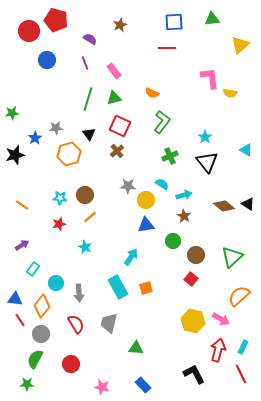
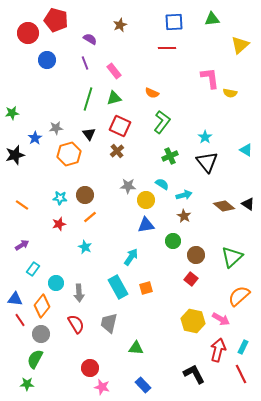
red circle at (29, 31): moved 1 px left, 2 px down
red circle at (71, 364): moved 19 px right, 4 px down
